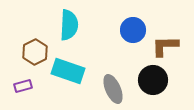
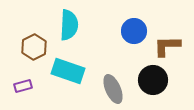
blue circle: moved 1 px right, 1 px down
brown L-shape: moved 2 px right
brown hexagon: moved 1 px left, 5 px up
